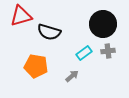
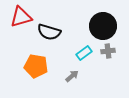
red triangle: moved 1 px down
black circle: moved 2 px down
